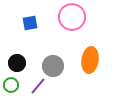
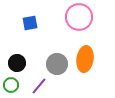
pink circle: moved 7 px right
orange ellipse: moved 5 px left, 1 px up
gray circle: moved 4 px right, 2 px up
purple line: moved 1 px right
